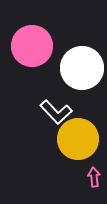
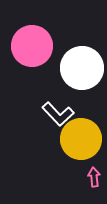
white L-shape: moved 2 px right, 2 px down
yellow circle: moved 3 px right
